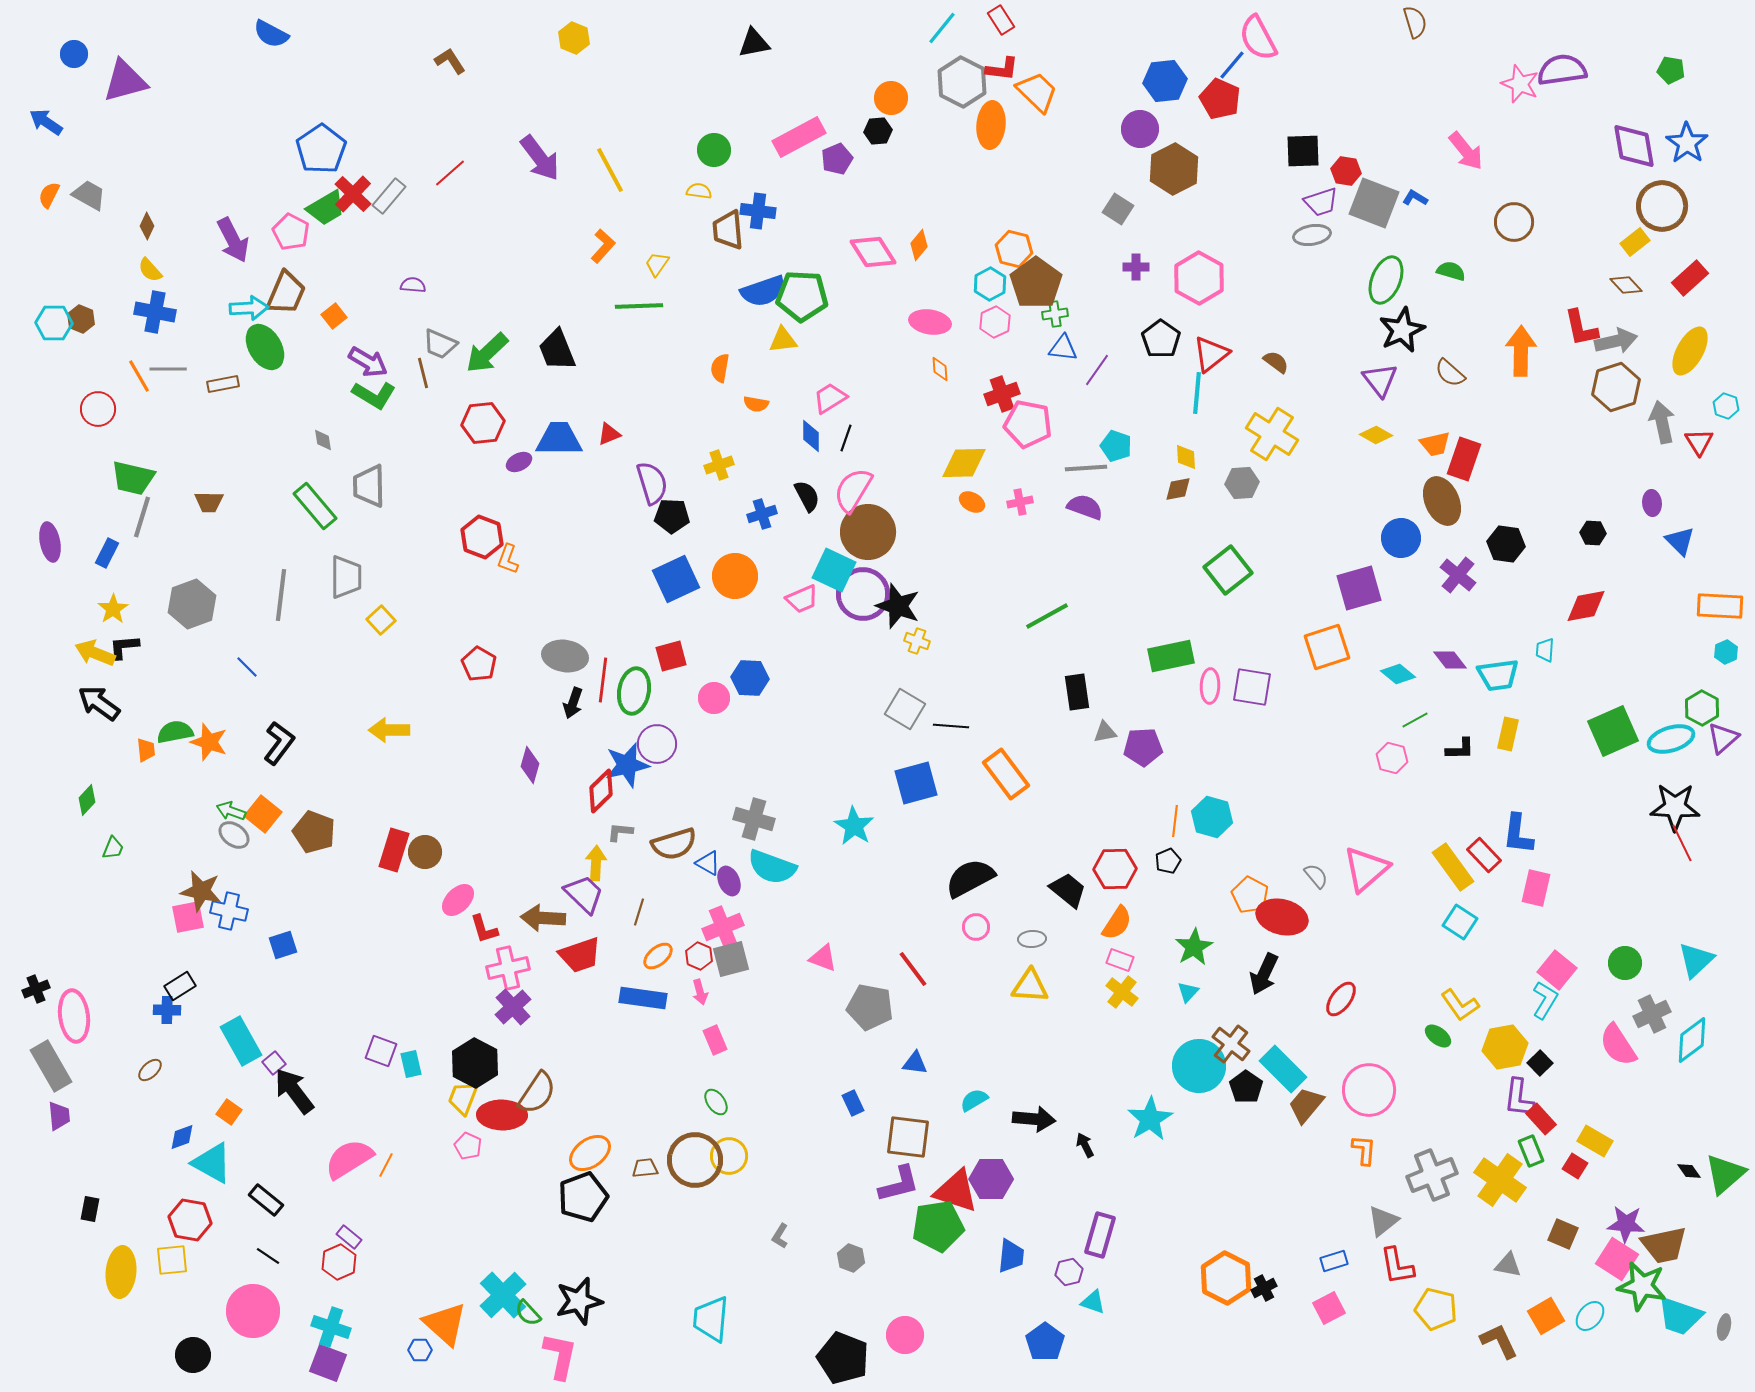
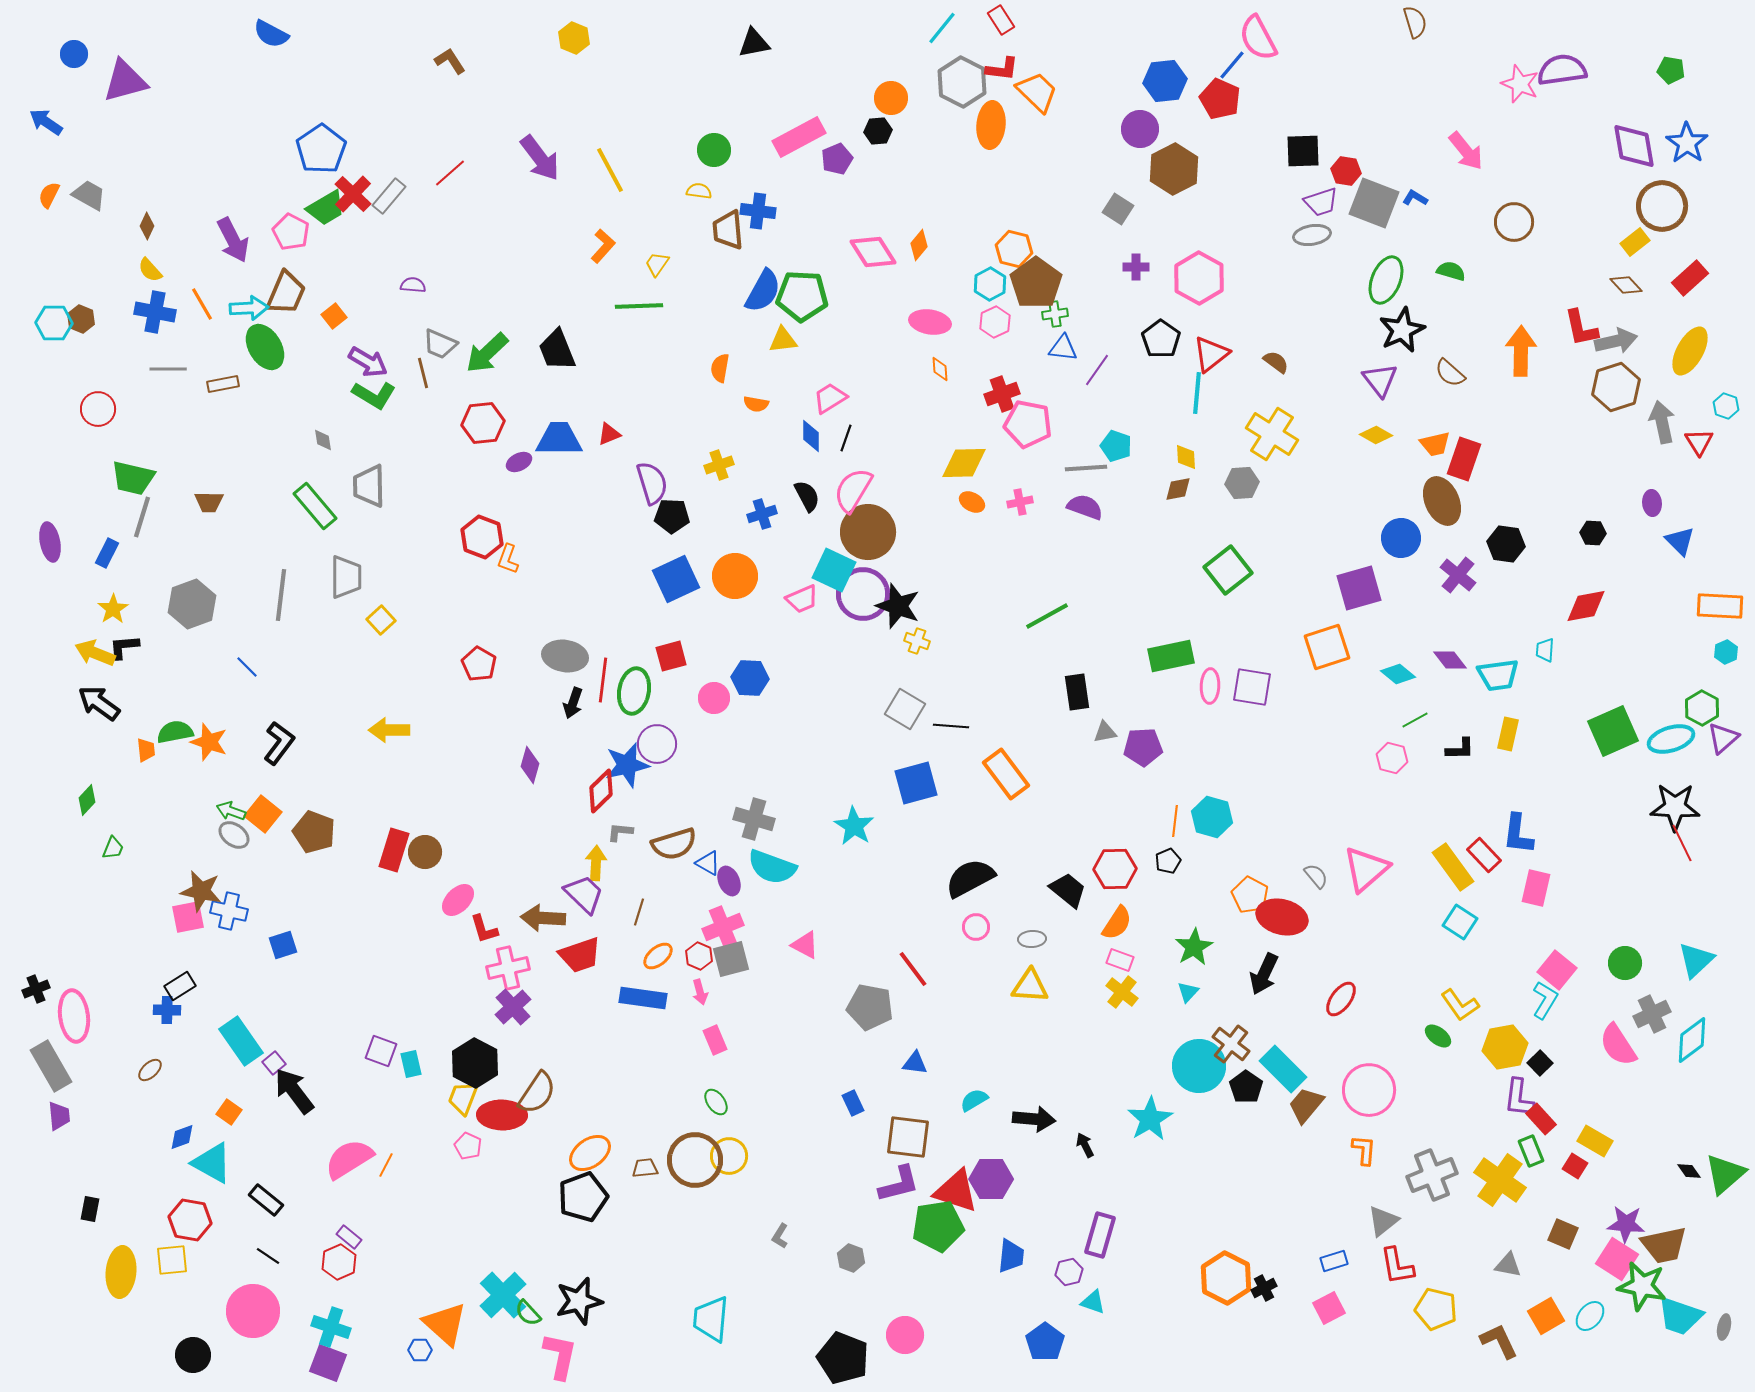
blue semicircle at (763, 291): rotated 42 degrees counterclockwise
orange line at (139, 376): moved 63 px right, 72 px up
pink triangle at (823, 958): moved 18 px left, 13 px up; rotated 8 degrees clockwise
cyan rectangle at (241, 1041): rotated 6 degrees counterclockwise
